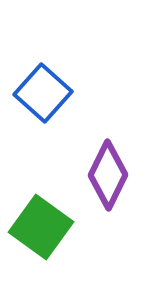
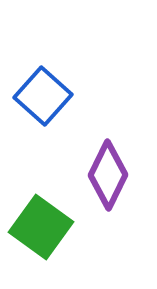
blue square: moved 3 px down
